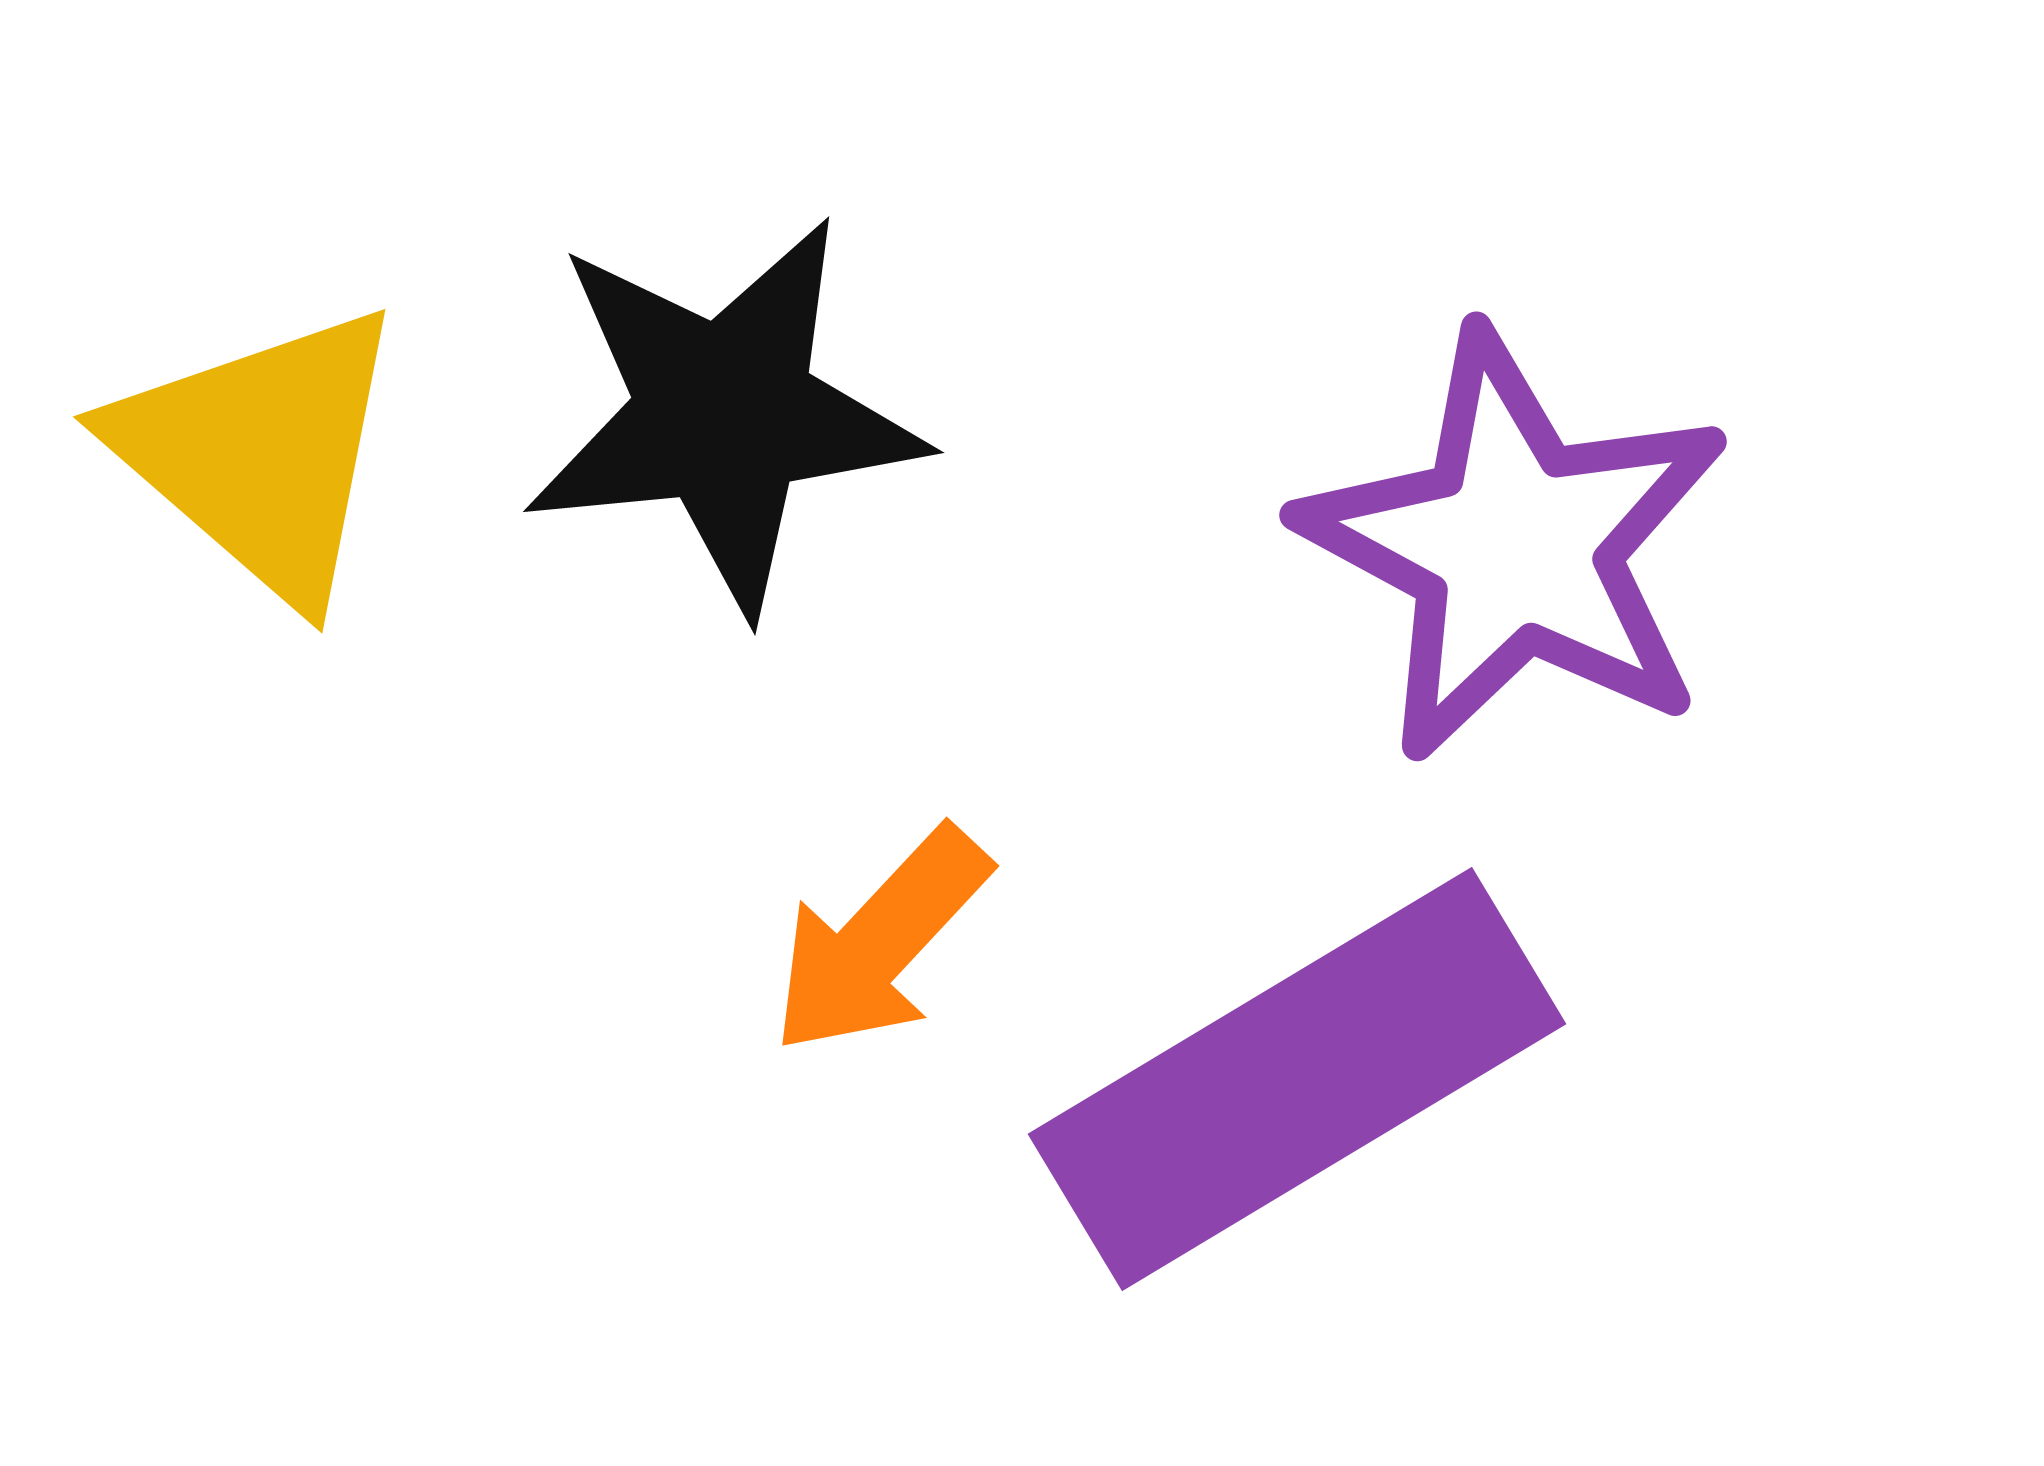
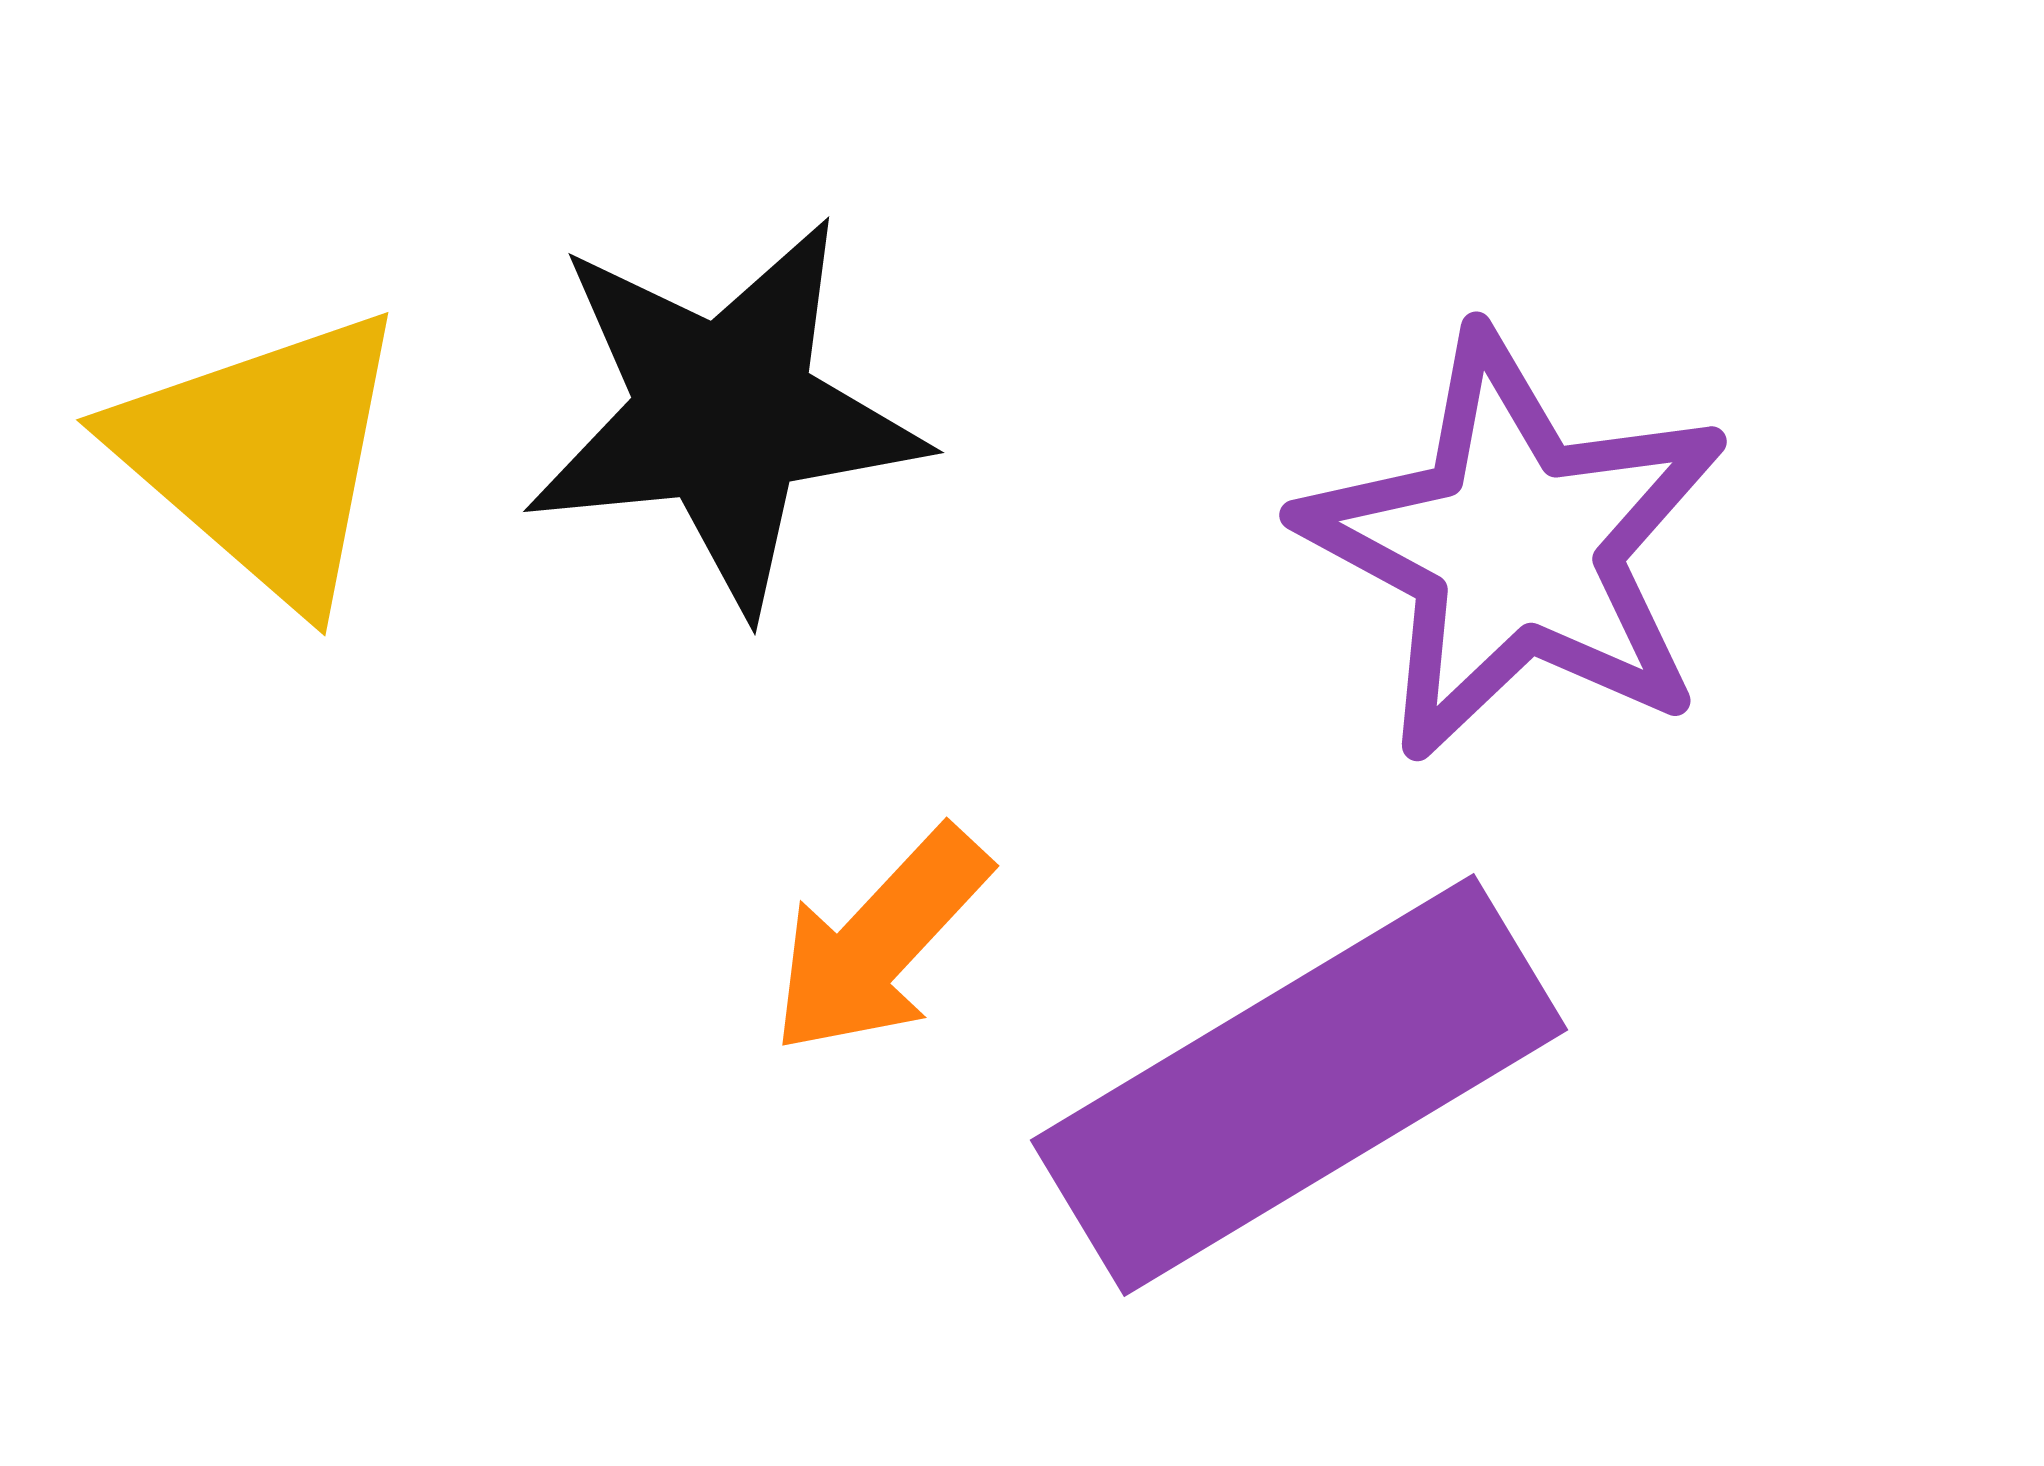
yellow triangle: moved 3 px right, 3 px down
purple rectangle: moved 2 px right, 6 px down
